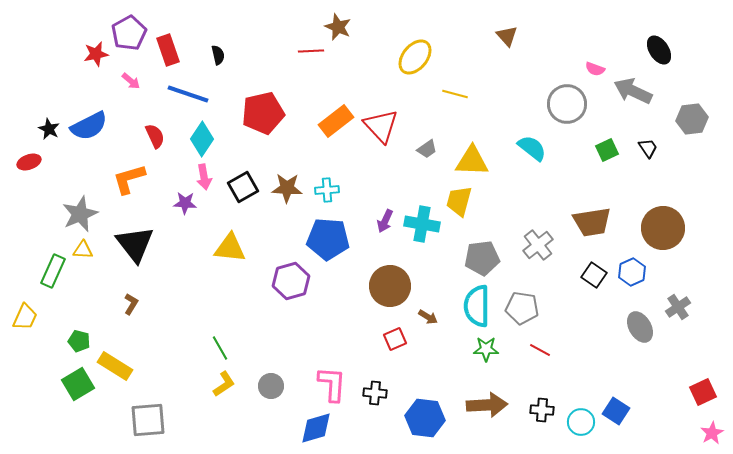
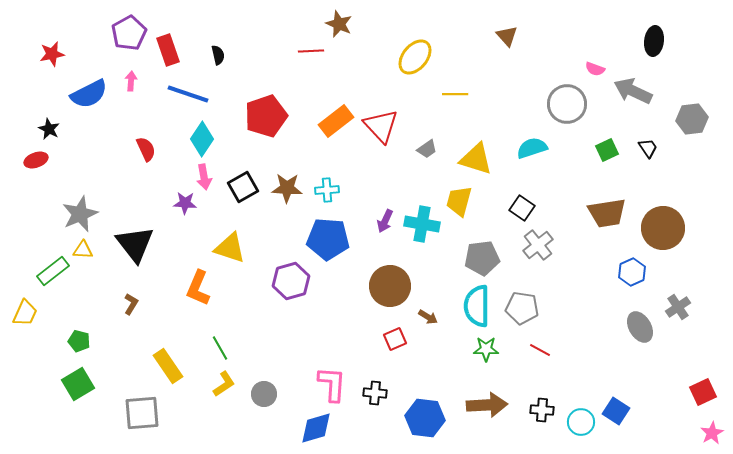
brown star at (338, 27): moved 1 px right, 3 px up
black ellipse at (659, 50): moved 5 px left, 9 px up; rotated 40 degrees clockwise
red star at (96, 54): moved 44 px left
pink arrow at (131, 81): rotated 126 degrees counterclockwise
yellow line at (455, 94): rotated 15 degrees counterclockwise
red pentagon at (263, 113): moved 3 px right, 3 px down; rotated 6 degrees counterclockwise
blue semicircle at (89, 126): moved 32 px up
red semicircle at (155, 136): moved 9 px left, 13 px down
cyan semicircle at (532, 148): rotated 56 degrees counterclockwise
yellow triangle at (472, 161): moved 4 px right, 2 px up; rotated 15 degrees clockwise
red ellipse at (29, 162): moved 7 px right, 2 px up
orange L-shape at (129, 179): moved 69 px right, 109 px down; rotated 51 degrees counterclockwise
brown trapezoid at (592, 222): moved 15 px right, 9 px up
yellow triangle at (230, 248): rotated 12 degrees clockwise
green rectangle at (53, 271): rotated 28 degrees clockwise
black square at (594, 275): moved 72 px left, 67 px up
yellow trapezoid at (25, 317): moved 4 px up
yellow rectangle at (115, 366): moved 53 px right; rotated 24 degrees clockwise
gray circle at (271, 386): moved 7 px left, 8 px down
gray square at (148, 420): moved 6 px left, 7 px up
